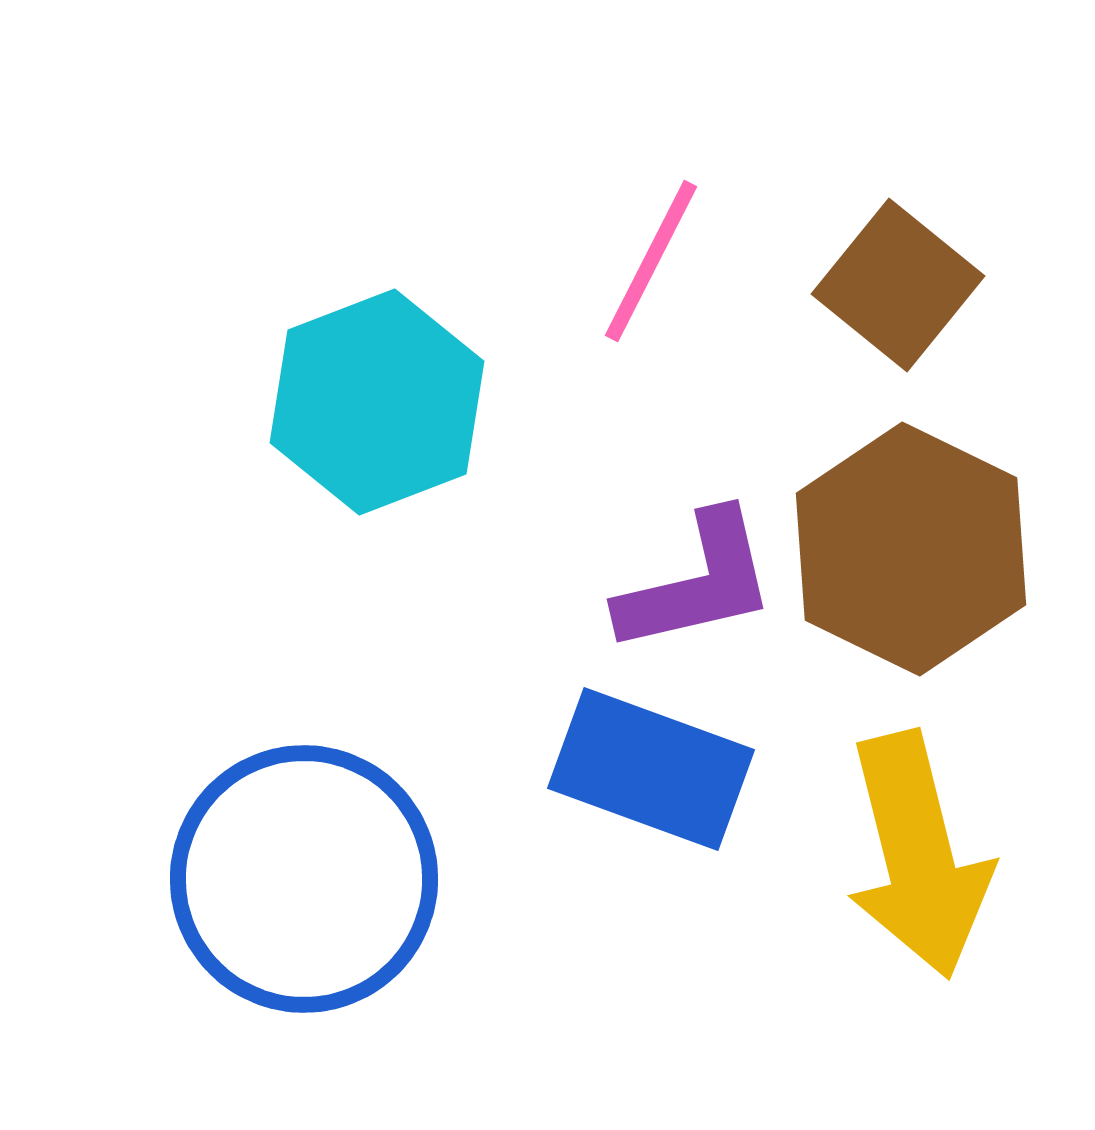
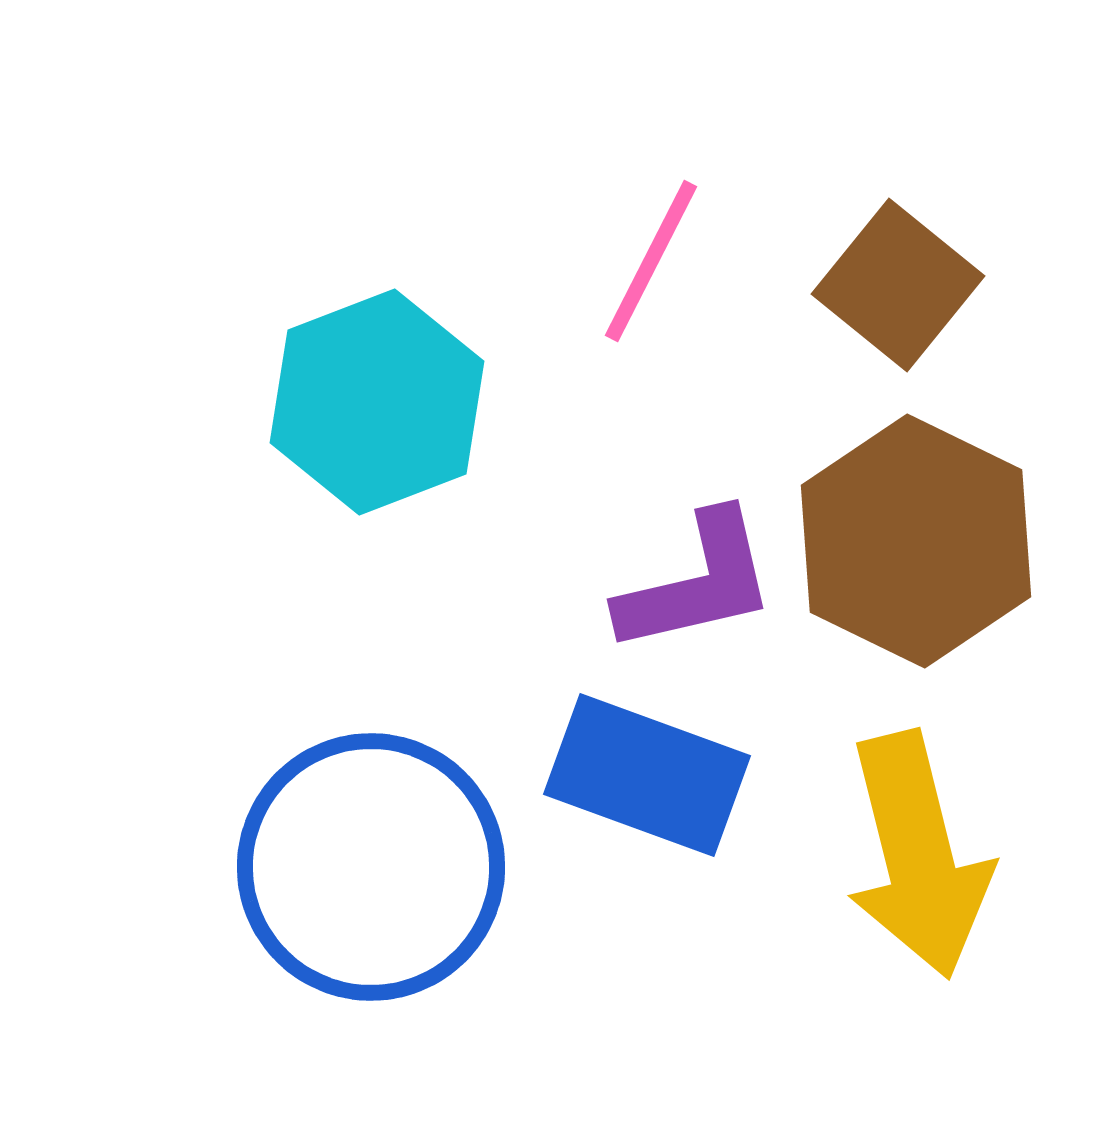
brown hexagon: moved 5 px right, 8 px up
blue rectangle: moved 4 px left, 6 px down
blue circle: moved 67 px right, 12 px up
